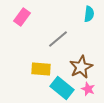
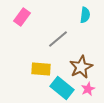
cyan semicircle: moved 4 px left, 1 px down
pink star: rotated 24 degrees clockwise
